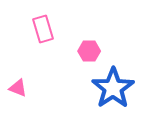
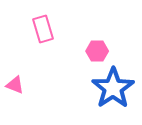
pink hexagon: moved 8 px right
pink triangle: moved 3 px left, 3 px up
